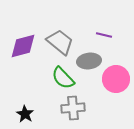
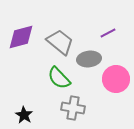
purple line: moved 4 px right, 2 px up; rotated 42 degrees counterclockwise
purple diamond: moved 2 px left, 9 px up
gray ellipse: moved 2 px up
green semicircle: moved 4 px left
gray cross: rotated 15 degrees clockwise
black star: moved 1 px left, 1 px down
